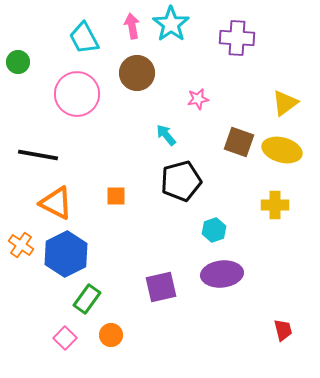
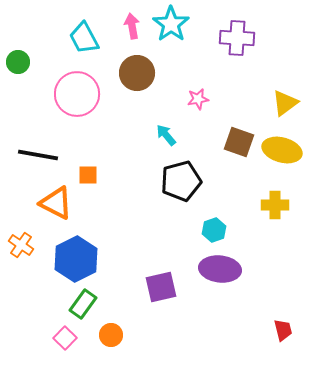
orange square: moved 28 px left, 21 px up
blue hexagon: moved 10 px right, 5 px down
purple ellipse: moved 2 px left, 5 px up; rotated 12 degrees clockwise
green rectangle: moved 4 px left, 5 px down
